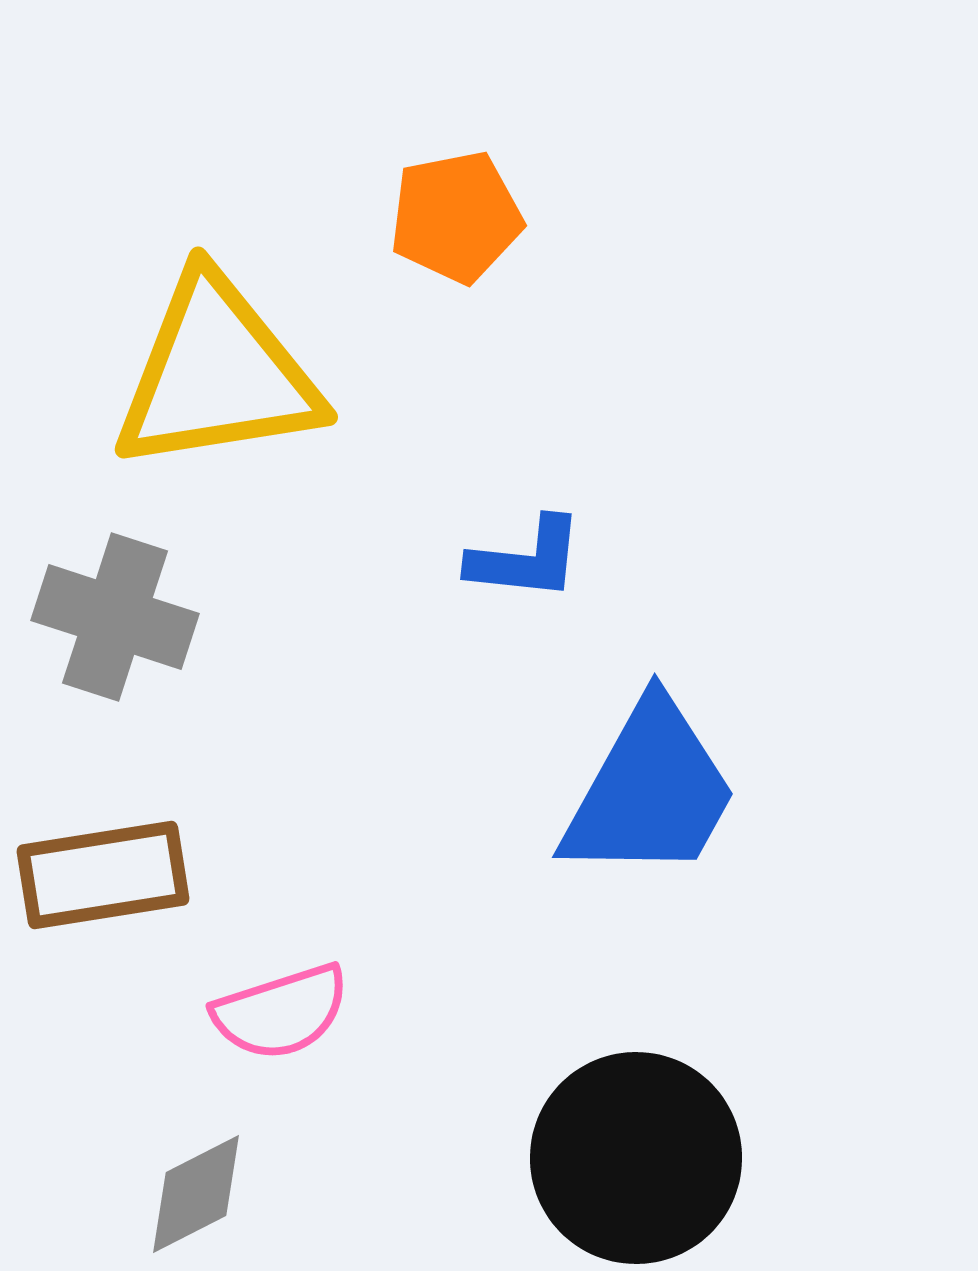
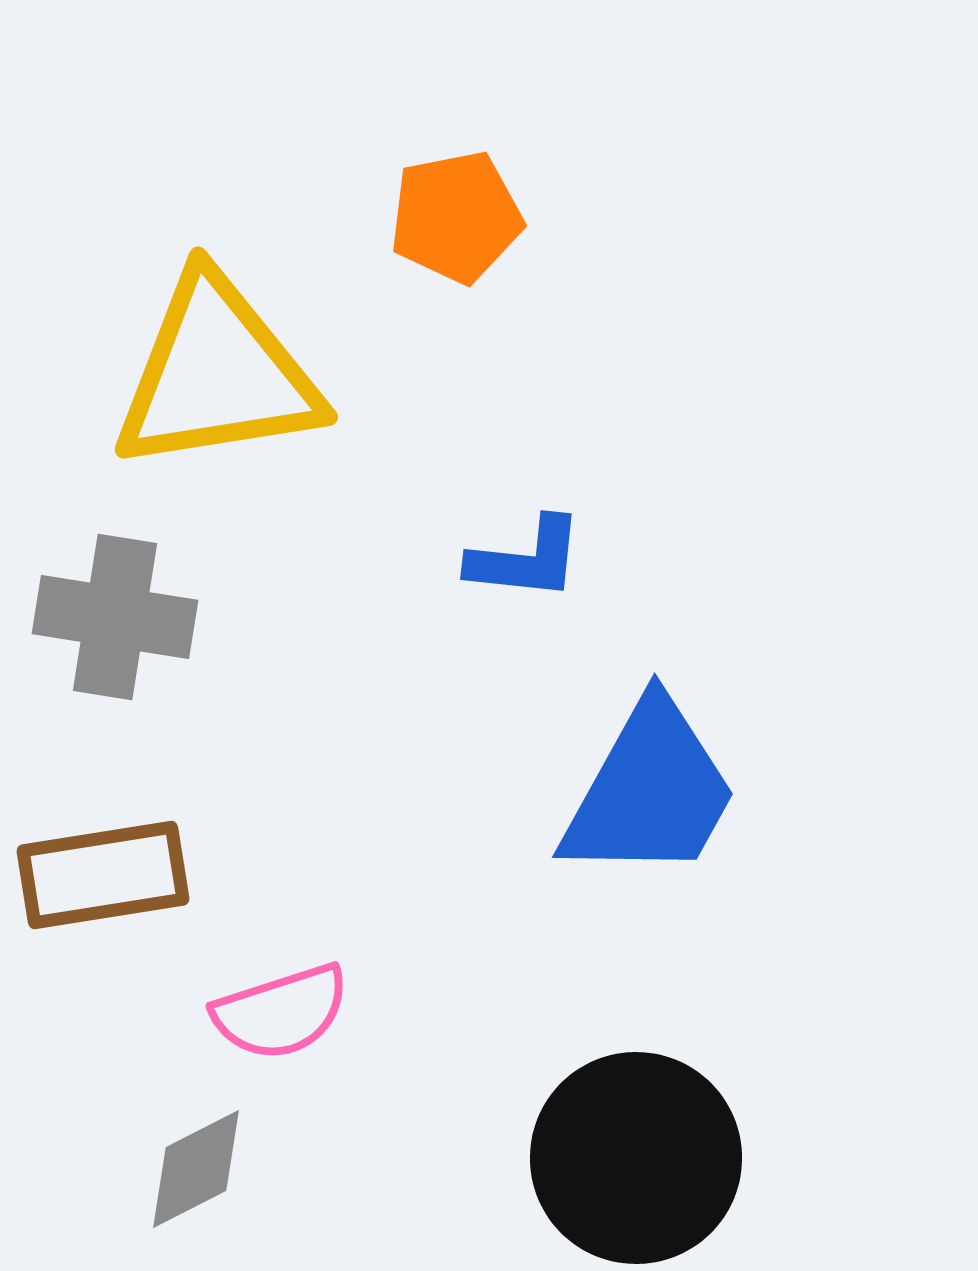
gray cross: rotated 9 degrees counterclockwise
gray diamond: moved 25 px up
